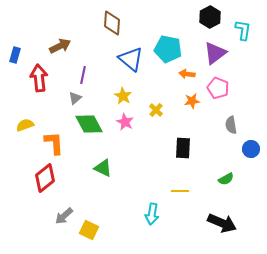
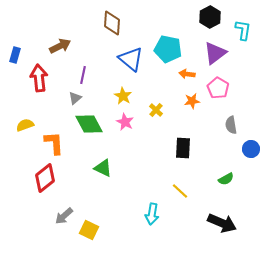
pink pentagon: rotated 10 degrees clockwise
yellow line: rotated 42 degrees clockwise
